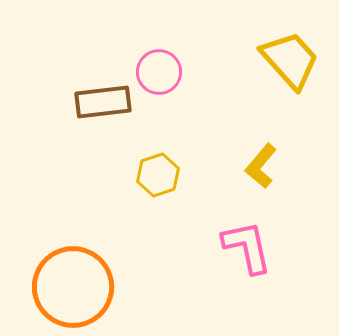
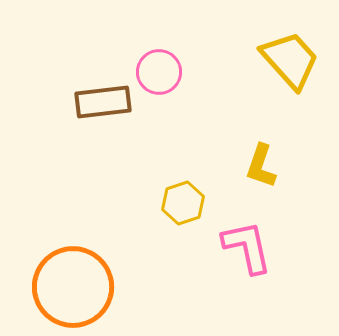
yellow L-shape: rotated 21 degrees counterclockwise
yellow hexagon: moved 25 px right, 28 px down
